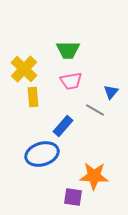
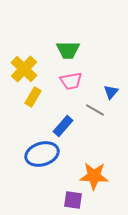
yellow rectangle: rotated 36 degrees clockwise
purple square: moved 3 px down
